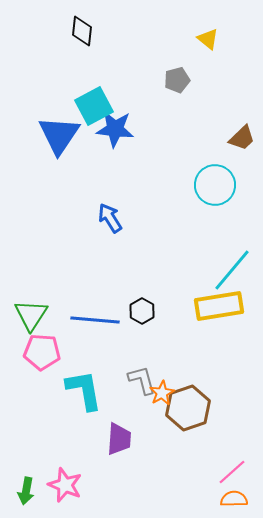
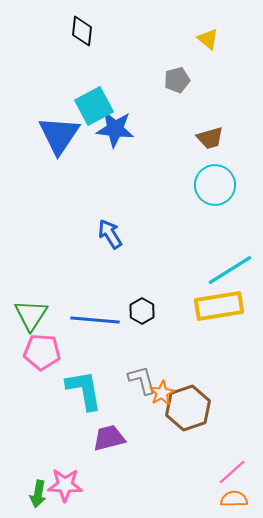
brown trapezoid: moved 32 px left; rotated 28 degrees clockwise
blue arrow: moved 16 px down
cyan line: moved 2 px left; rotated 18 degrees clockwise
purple trapezoid: moved 10 px left, 1 px up; rotated 108 degrees counterclockwise
pink star: rotated 20 degrees counterclockwise
green arrow: moved 12 px right, 3 px down
